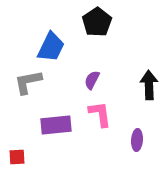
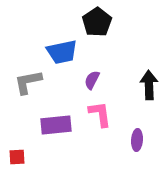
blue trapezoid: moved 11 px right, 5 px down; rotated 52 degrees clockwise
